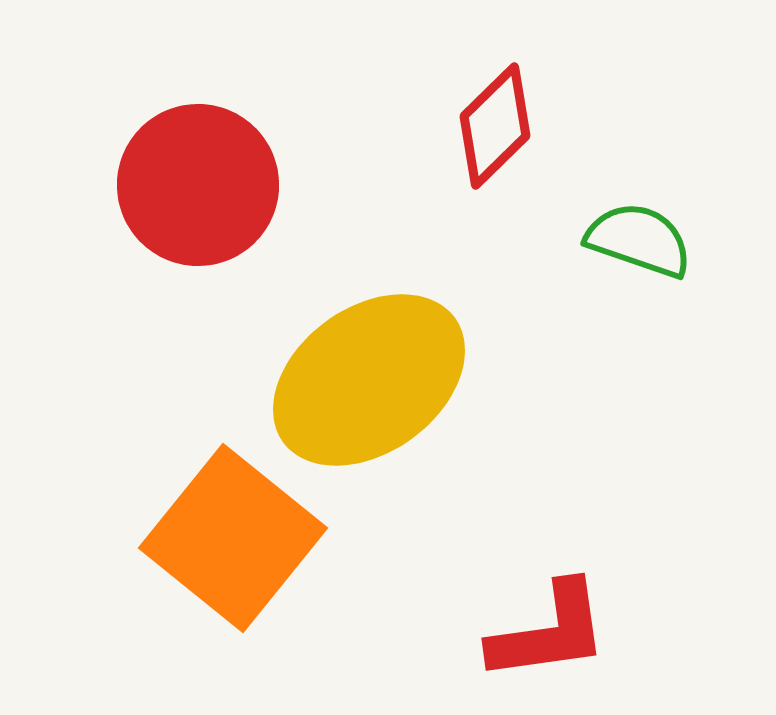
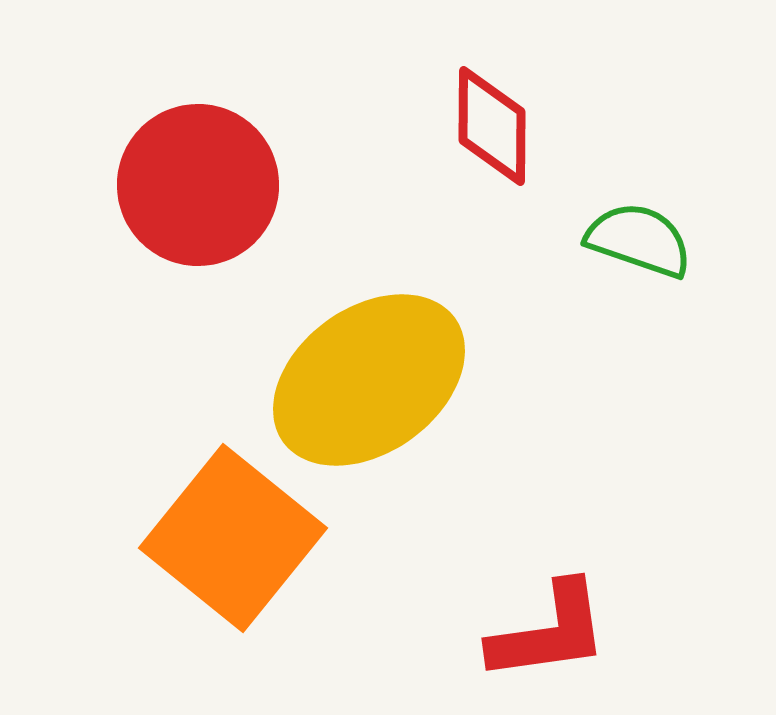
red diamond: moved 3 px left; rotated 45 degrees counterclockwise
